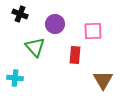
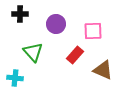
black cross: rotated 21 degrees counterclockwise
purple circle: moved 1 px right
green triangle: moved 2 px left, 5 px down
red rectangle: rotated 36 degrees clockwise
brown triangle: moved 10 px up; rotated 35 degrees counterclockwise
